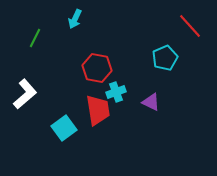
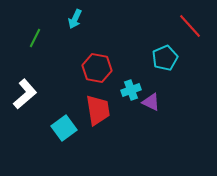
cyan cross: moved 15 px right, 2 px up
